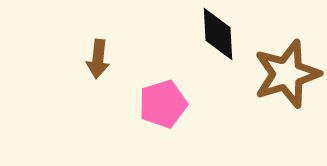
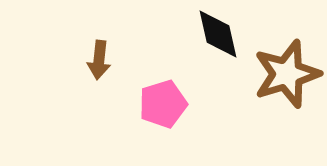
black diamond: rotated 10 degrees counterclockwise
brown arrow: moved 1 px right, 1 px down
